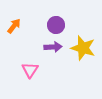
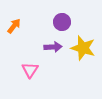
purple circle: moved 6 px right, 3 px up
